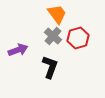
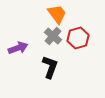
purple arrow: moved 2 px up
